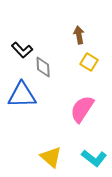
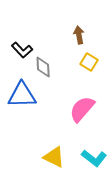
pink semicircle: rotated 8 degrees clockwise
yellow triangle: moved 3 px right; rotated 15 degrees counterclockwise
